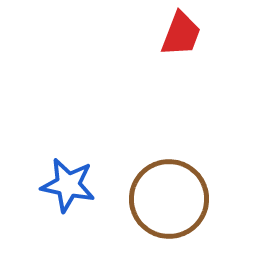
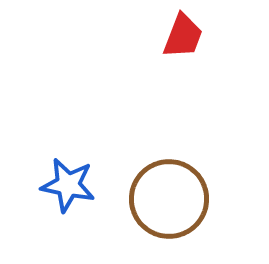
red trapezoid: moved 2 px right, 2 px down
